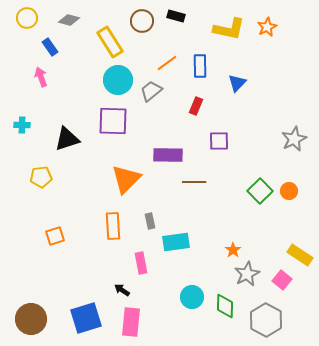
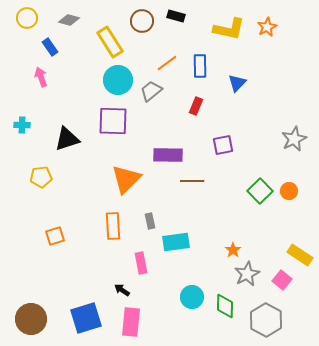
purple square at (219, 141): moved 4 px right, 4 px down; rotated 10 degrees counterclockwise
brown line at (194, 182): moved 2 px left, 1 px up
